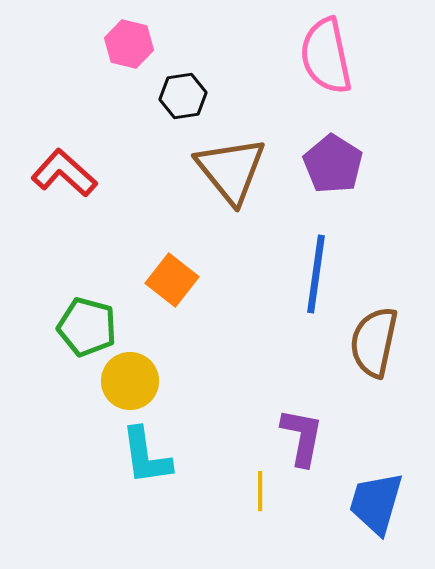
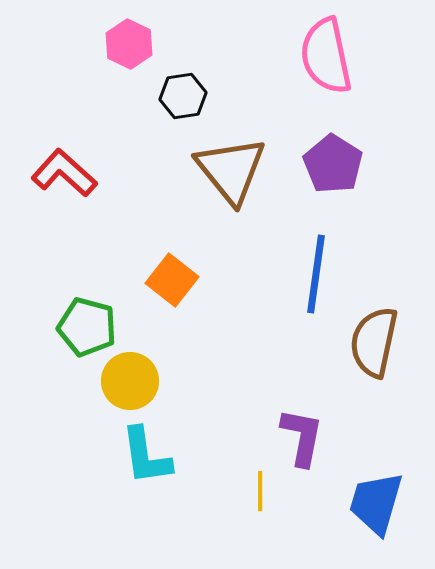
pink hexagon: rotated 12 degrees clockwise
